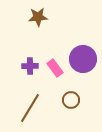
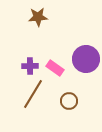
purple circle: moved 3 px right
pink rectangle: rotated 18 degrees counterclockwise
brown circle: moved 2 px left, 1 px down
brown line: moved 3 px right, 14 px up
